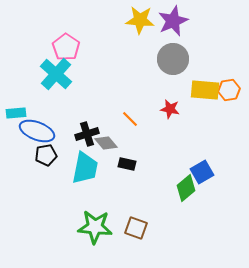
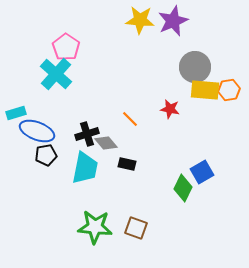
gray circle: moved 22 px right, 8 px down
cyan rectangle: rotated 12 degrees counterclockwise
green diamond: moved 3 px left; rotated 24 degrees counterclockwise
